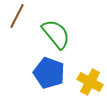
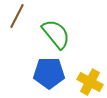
blue pentagon: rotated 20 degrees counterclockwise
